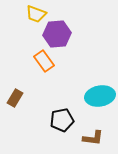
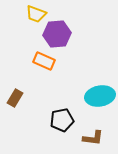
orange rectangle: rotated 30 degrees counterclockwise
